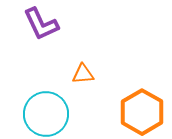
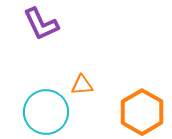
orange triangle: moved 1 px left, 11 px down
cyan circle: moved 2 px up
